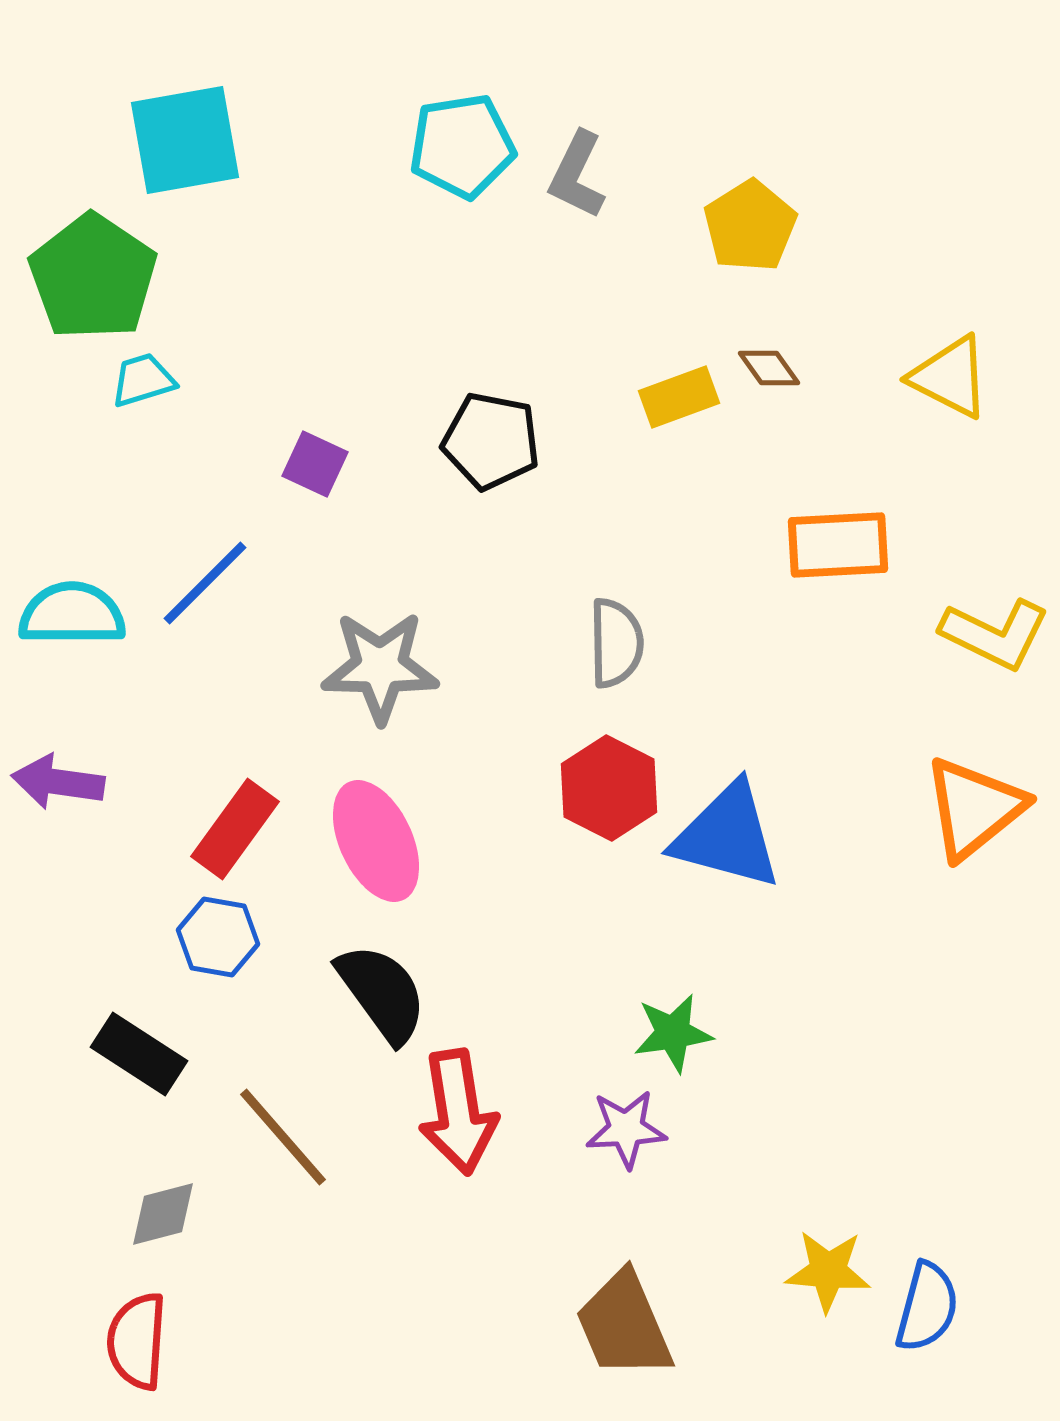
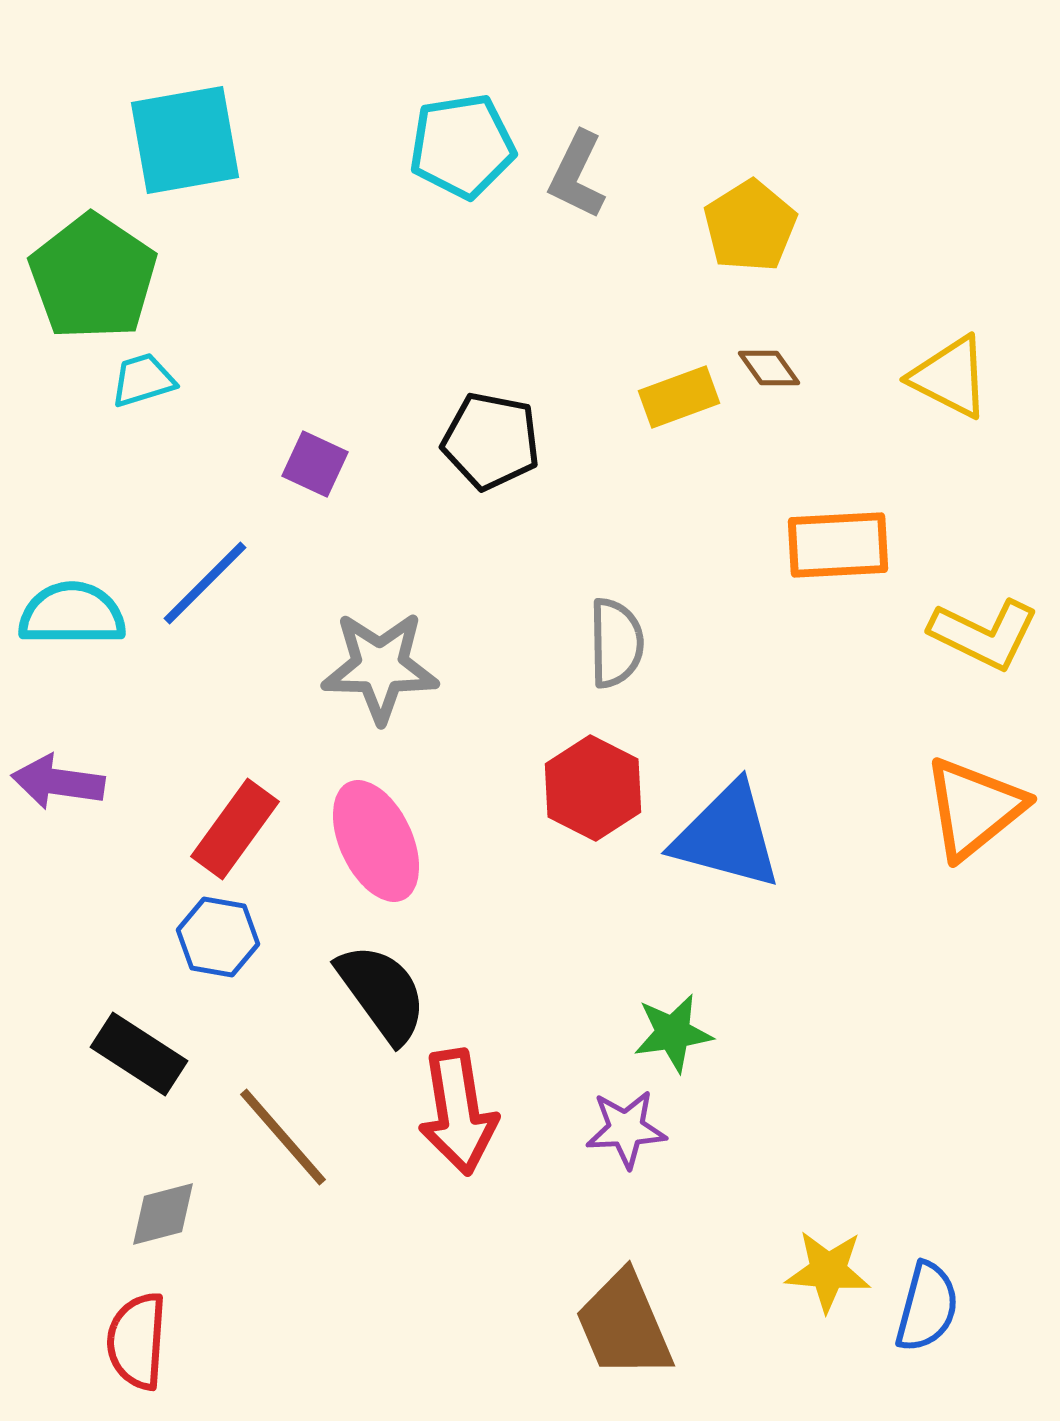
yellow L-shape: moved 11 px left
red hexagon: moved 16 px left
